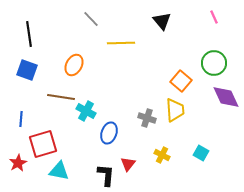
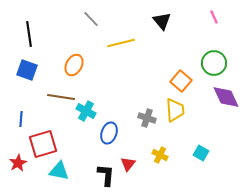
yellow line: rotated 12 degrees counterclockwise
yellow cross: moved 2 px left
